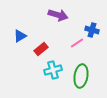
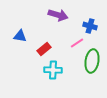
blue cross: moved 2 px left, 4 px up
blue triangle: rotated 40 degrees clockwise
red rectangle: moved 3 px right
cyan cross: rotated 18 degrees clockwise
green ellipse: moved 11 px right, 15 px up
